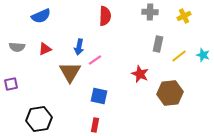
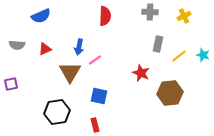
gray semicircle: moved 2 px up
red star: moved 1 px right, 1 px up
black hexagon: moved 18 px right, 7 px up
red rectangle: rotated 24 degrees counterclockwise
